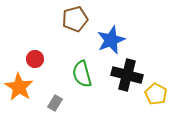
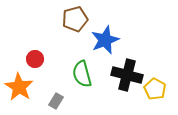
blue star: moved 6 px left
yellow pentagon: moved 1 px left, 5 px up
gray rectangle: moved 1 px right, 2 px up
